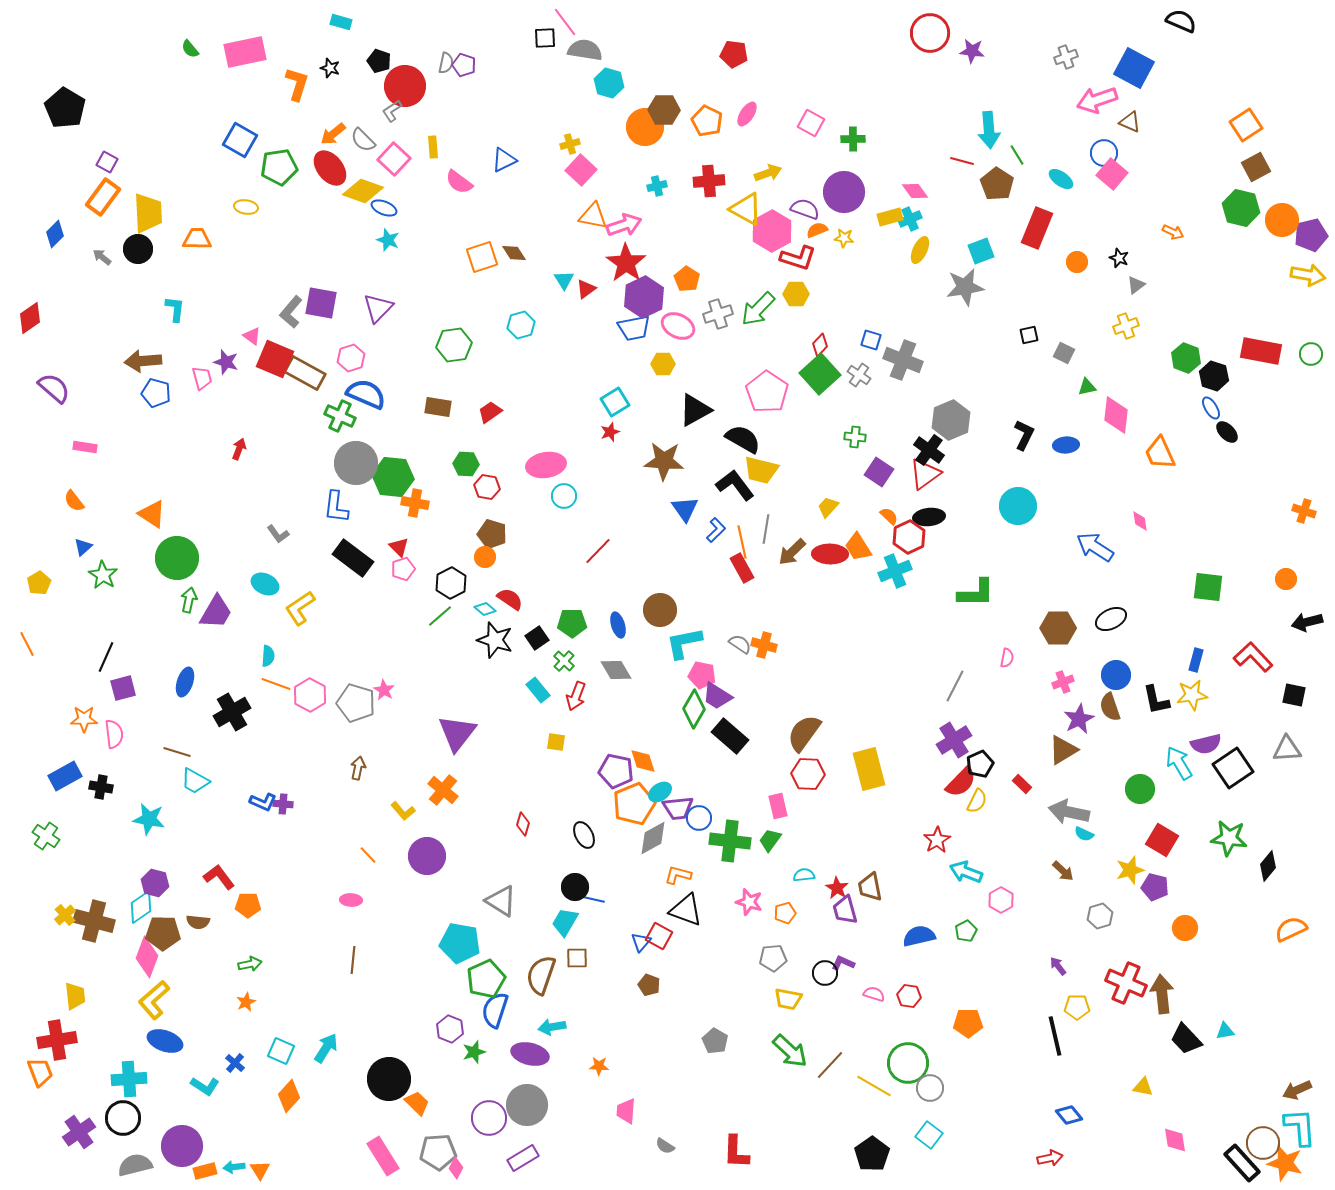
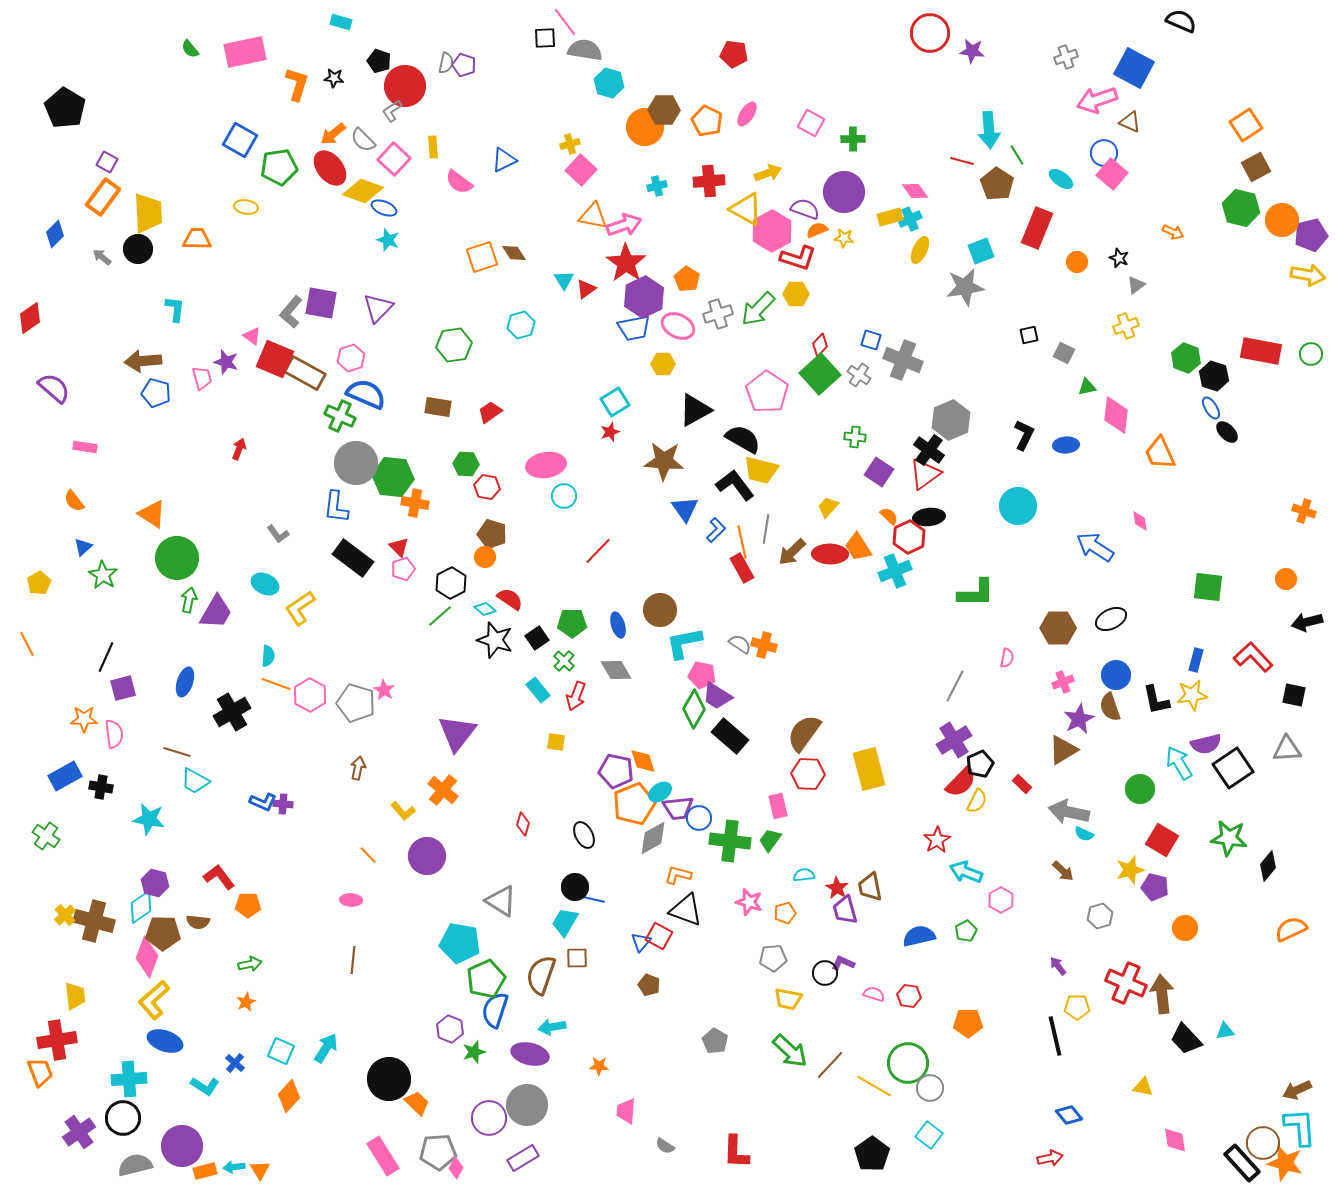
black star at (330, 68): moved 4 px right, 10 px down; rotated 12 degrees counterclockwise
